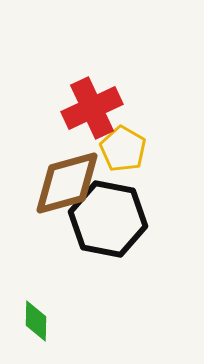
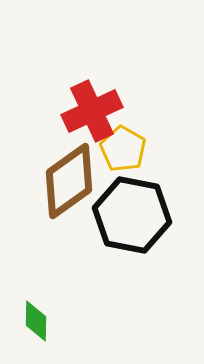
red cross: moved 3 px down
brown diamond: moved 2 px right, 2 px up; rotated 20 degrees counterclockwise
black hexagon: moved 24 px right, 4 px up
